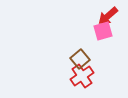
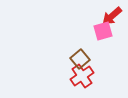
red arrow: moved 4 px right
